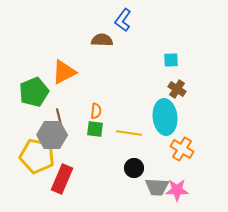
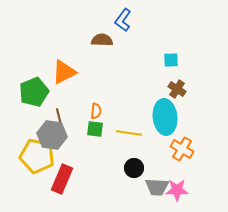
gray hexagon: rotated 8 degrees clockwise
